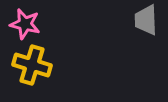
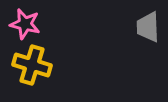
gray trapezoid: moved 2 px right, 7 px down
